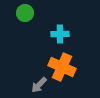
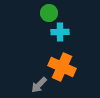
green circle: moved 24 px right
cyan cross: moved 2 px up
